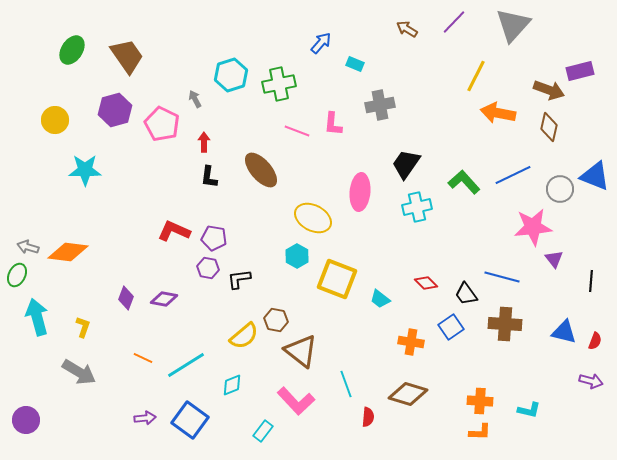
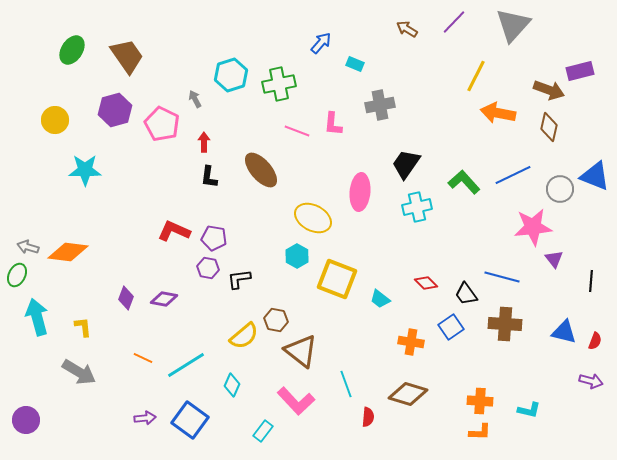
yellow L-shape at (83, 327): rotated 25 degrees counterclockwise
cyan diamond at (232, 385): rotated 45 degrees counterclockwise
